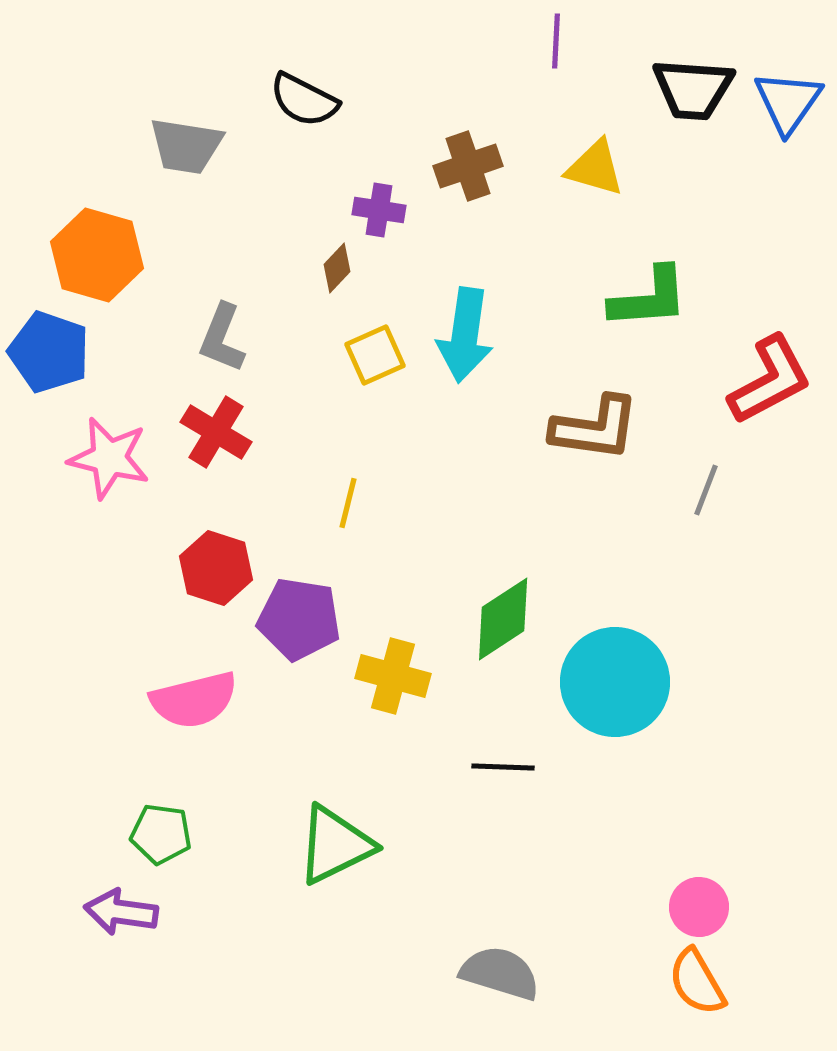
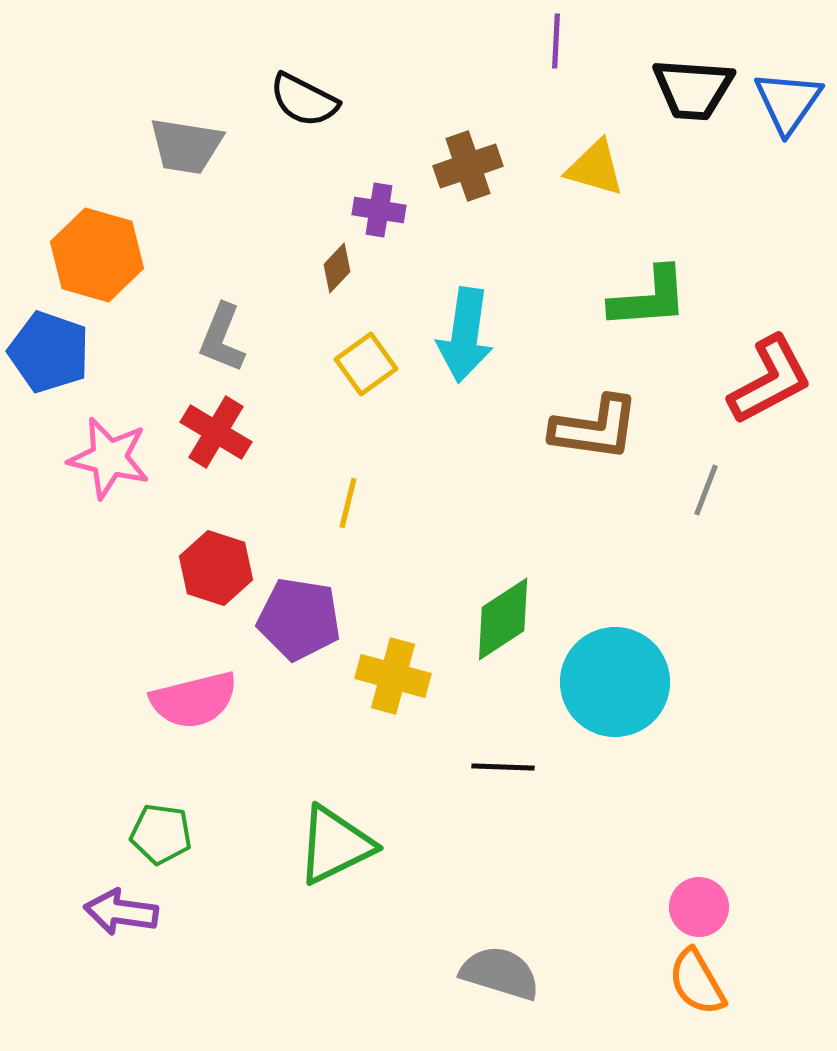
yellow square: moved 9 px left, 9 px down; rotated 12 degrees counterclockwise
